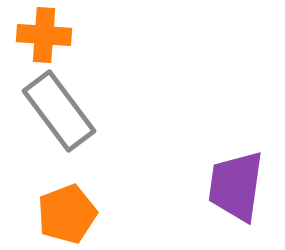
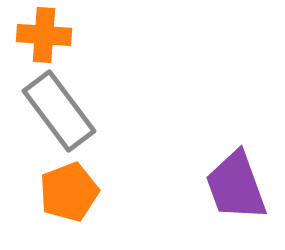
purple trapezoid: rotated 28 degrees counterclockwise
orange pentagon: moved 2 px right, 22 px up
